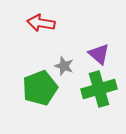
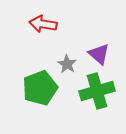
red arrow: moved 2 px right, 1 px down
gray star: moved 3 px right, 2 px up; rotated 12 degrees clockwise
green cross: moved 2 px left, 2 px down
